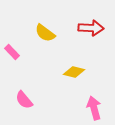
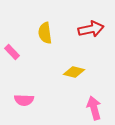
red arrow: moved 1 px down; rotated 15 degrees counterclockwise
yellow semicircle: rotated 45 degrees clockwise
pink semicircle: rotated 48 degrees counterclockwise
